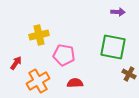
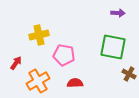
purple arrow: moved 1 px down
